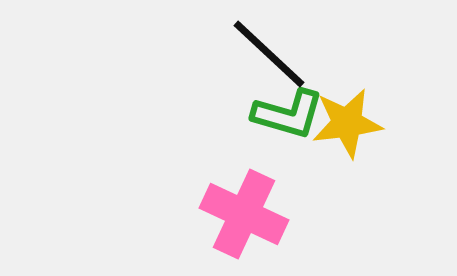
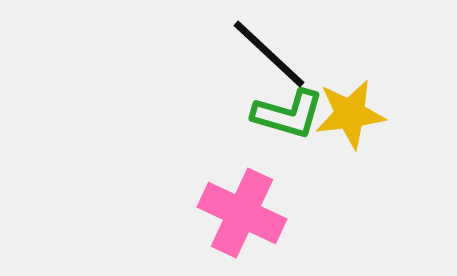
yellow star: moved 3 px right, 9 px up
pink cross: moved 2 px left, 1 px up
